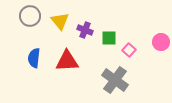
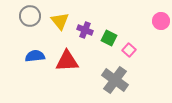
green square: rotated 28 degrees clockwise
pink circle: moved 21 px up
blue semicircle: moved 1 px right, 2 px up; rotated 78 degrees clockwise
